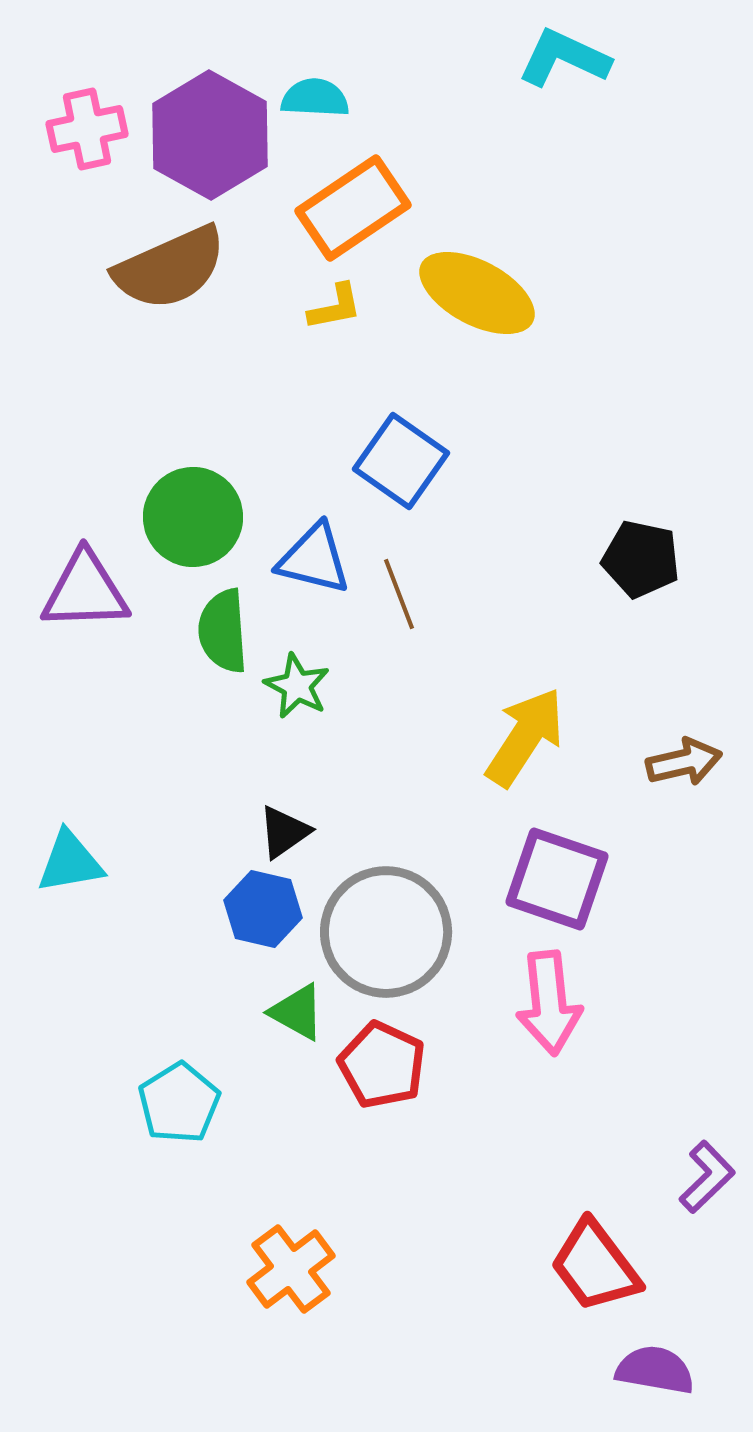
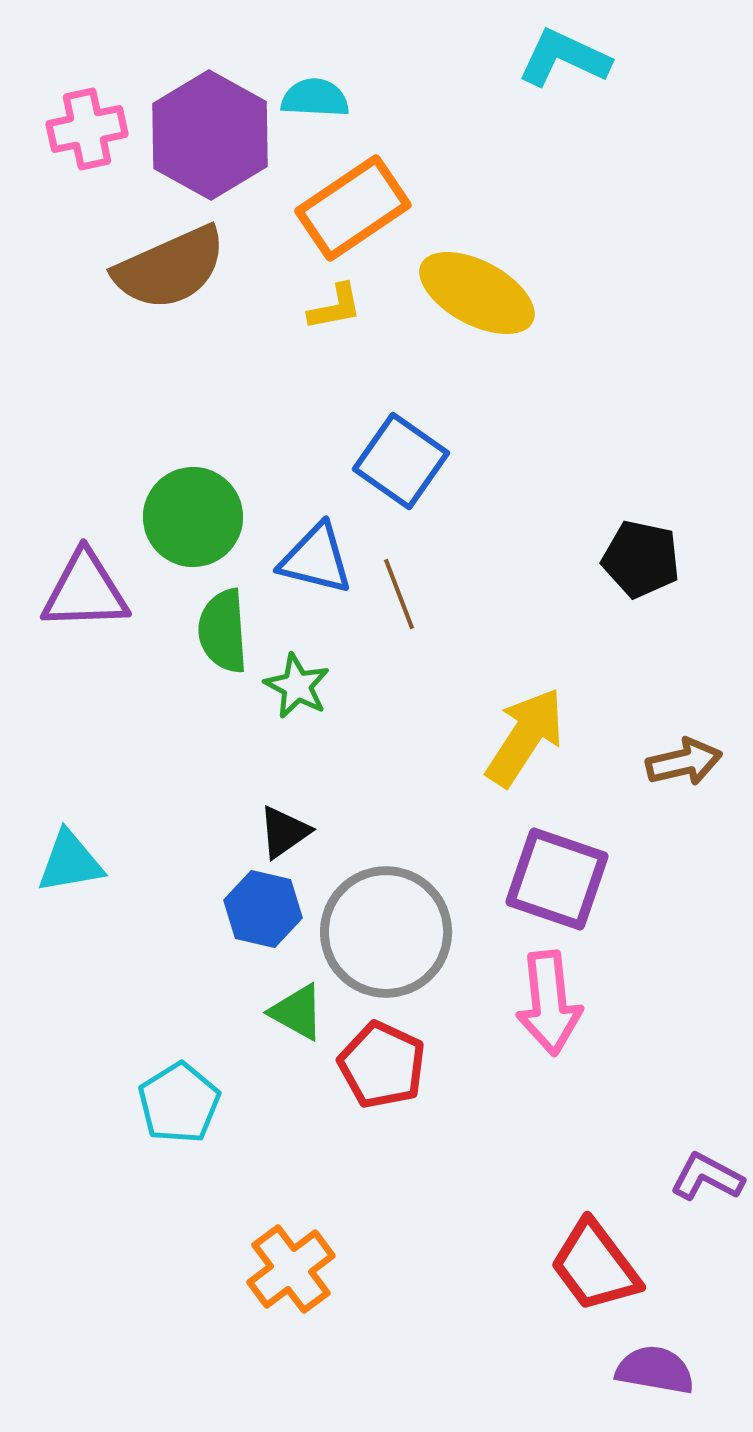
blue triangle: moved 2 px right
purple L-shape: rotated 108 degrees counterclockwise
